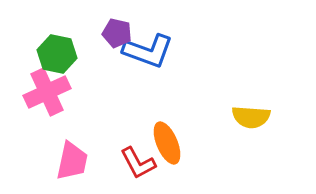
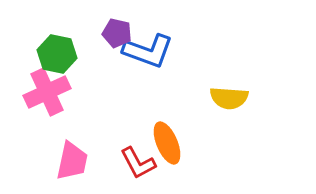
yellow semicircle: moved 22 px left, 19 px up
